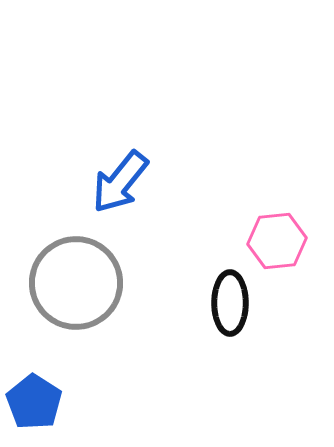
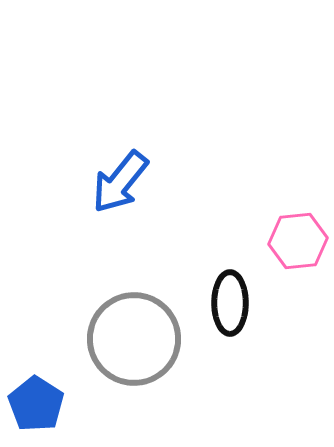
pink hexagon: moved 21 px right
gray circle: moved 58 px right, 56 px down
blue pentagon: moved 2 px right, 2 px down
